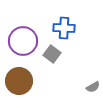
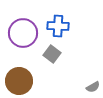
blue cross: moved 6 px left, 2 px up
purple circle: moved 8 px up
